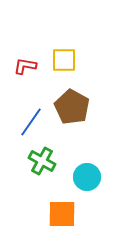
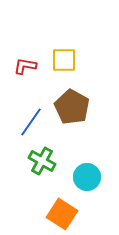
orange square: rotated 32 degrees clockwise
